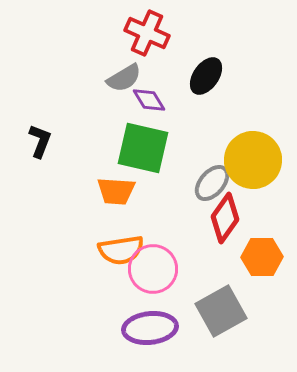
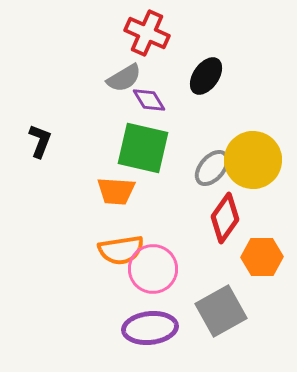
gray ellipse: moved 15 px up
